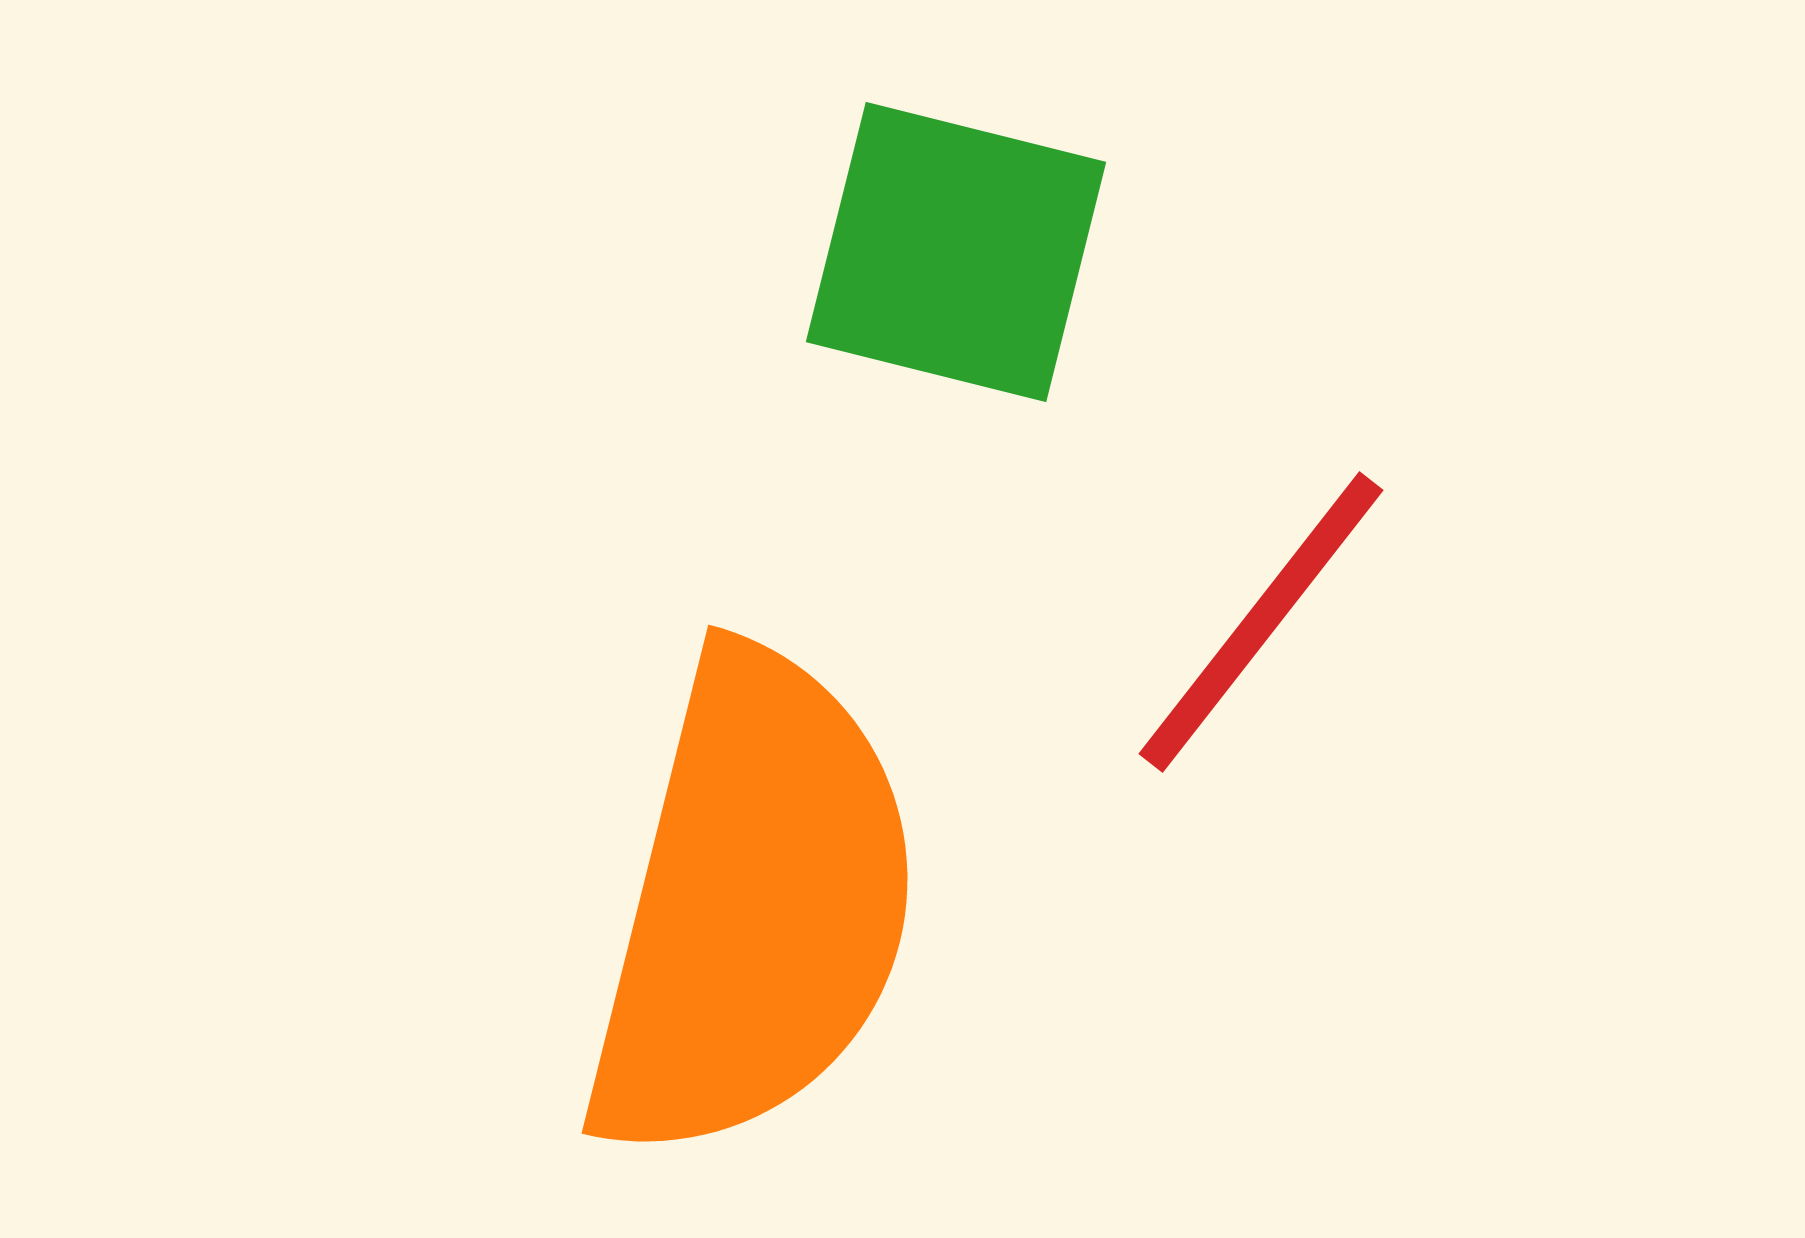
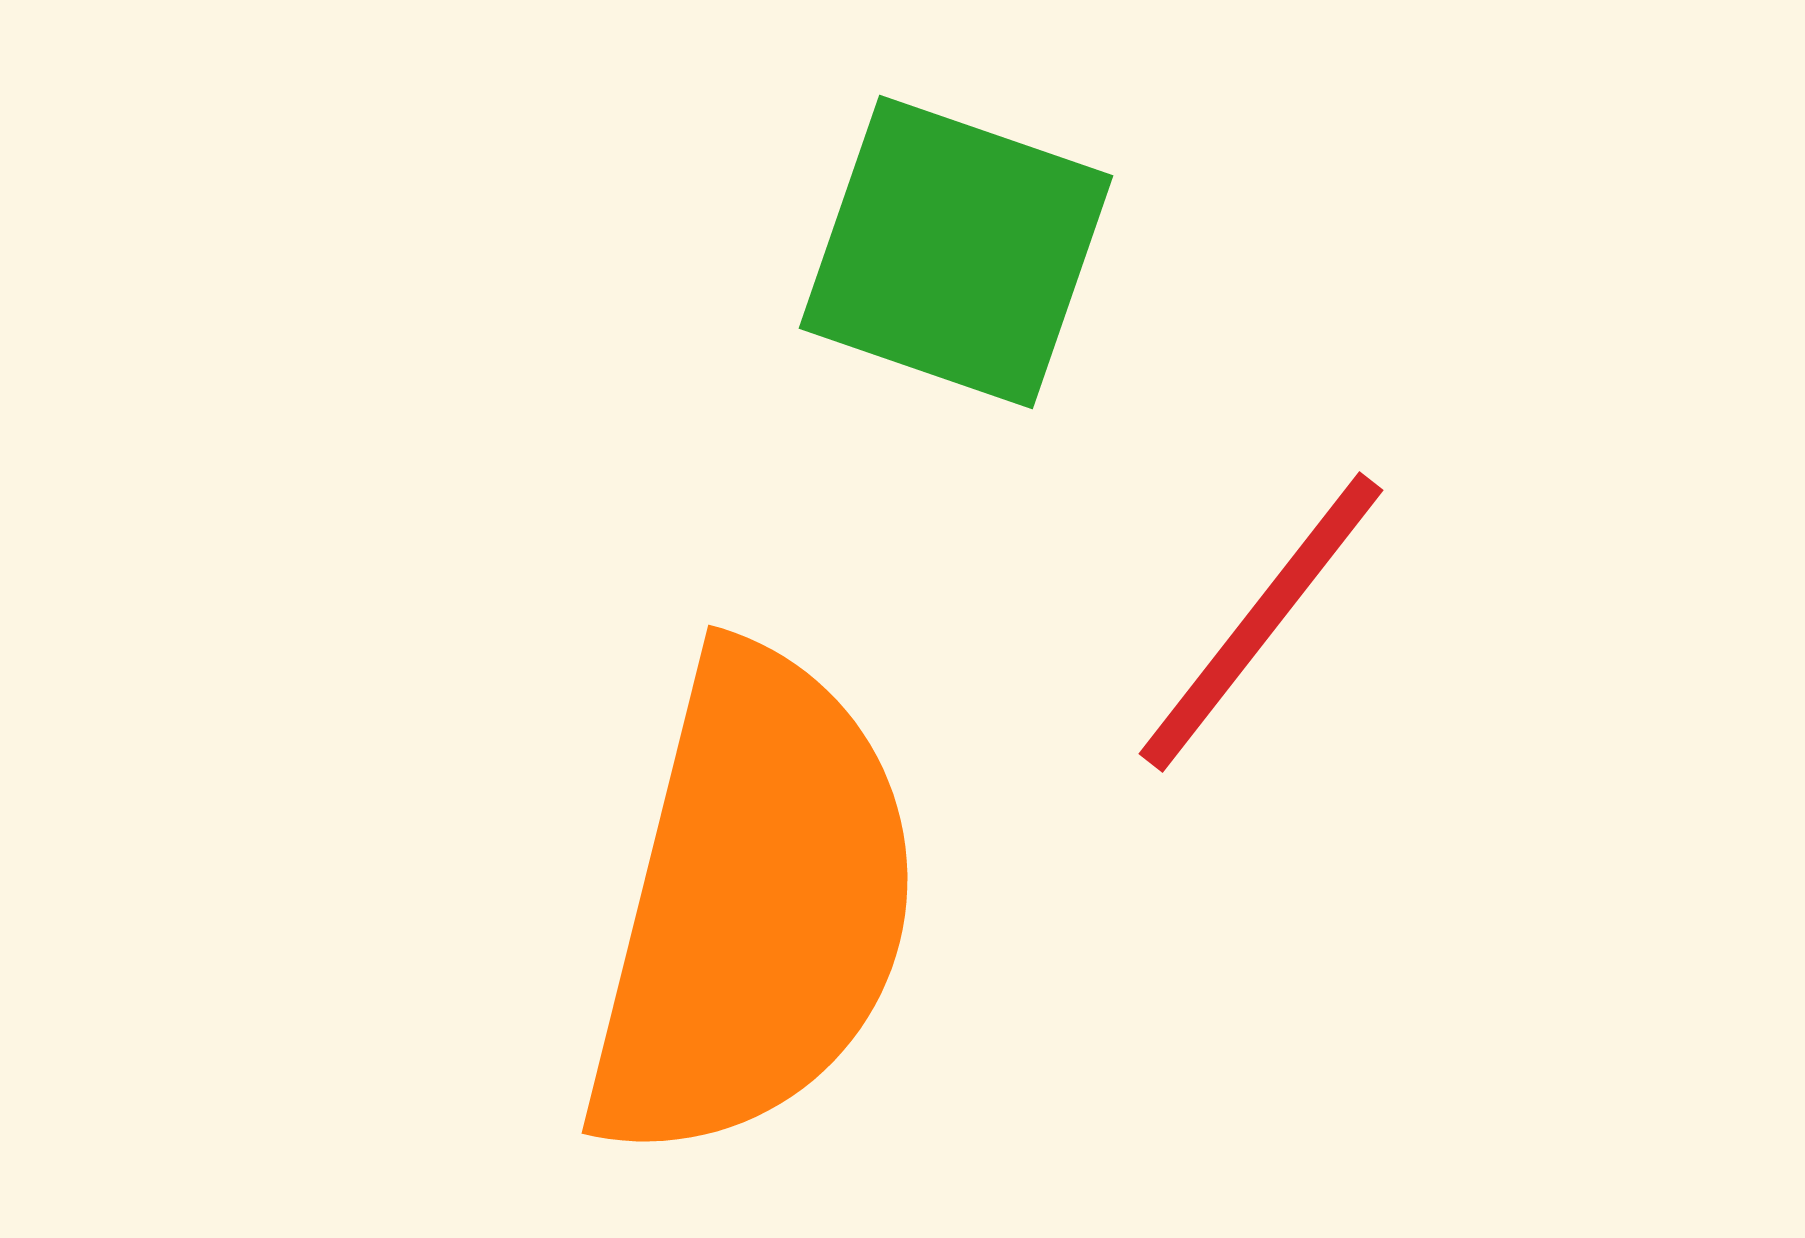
green square: rotated 5 degrees clockwise
